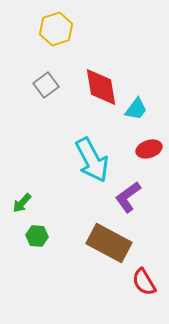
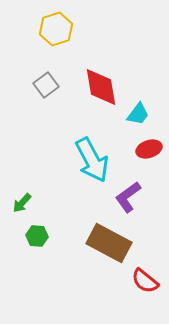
cyan trapezoid: moved 2 px right, 5 px down
red semicircle: moved 1 px right, 1 px up; rotated 20 degrees counterclockwise
